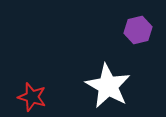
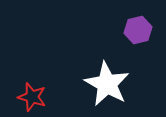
white star: moved 1 px left, 2 px up
